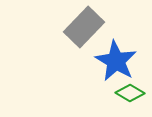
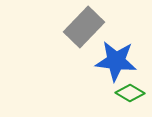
blue star: rotated 24 degrees counterclockwise
